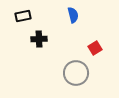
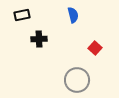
black rectangle: moved 1 px left, 1 px up
red square: rotated 16 degrees counterclockwise
gray circle: moved 1 px right, 7 px down
